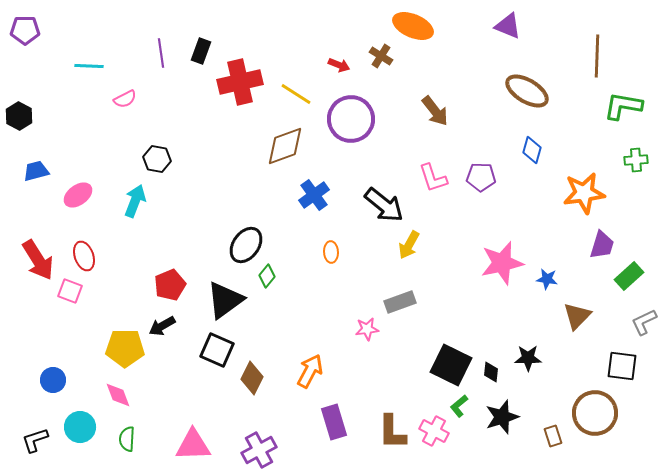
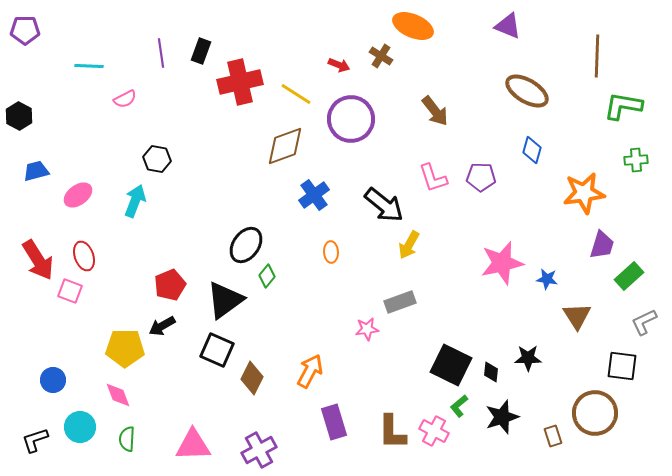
brown triangle at (577, 316): rotated 16 degrees counterclockwise
